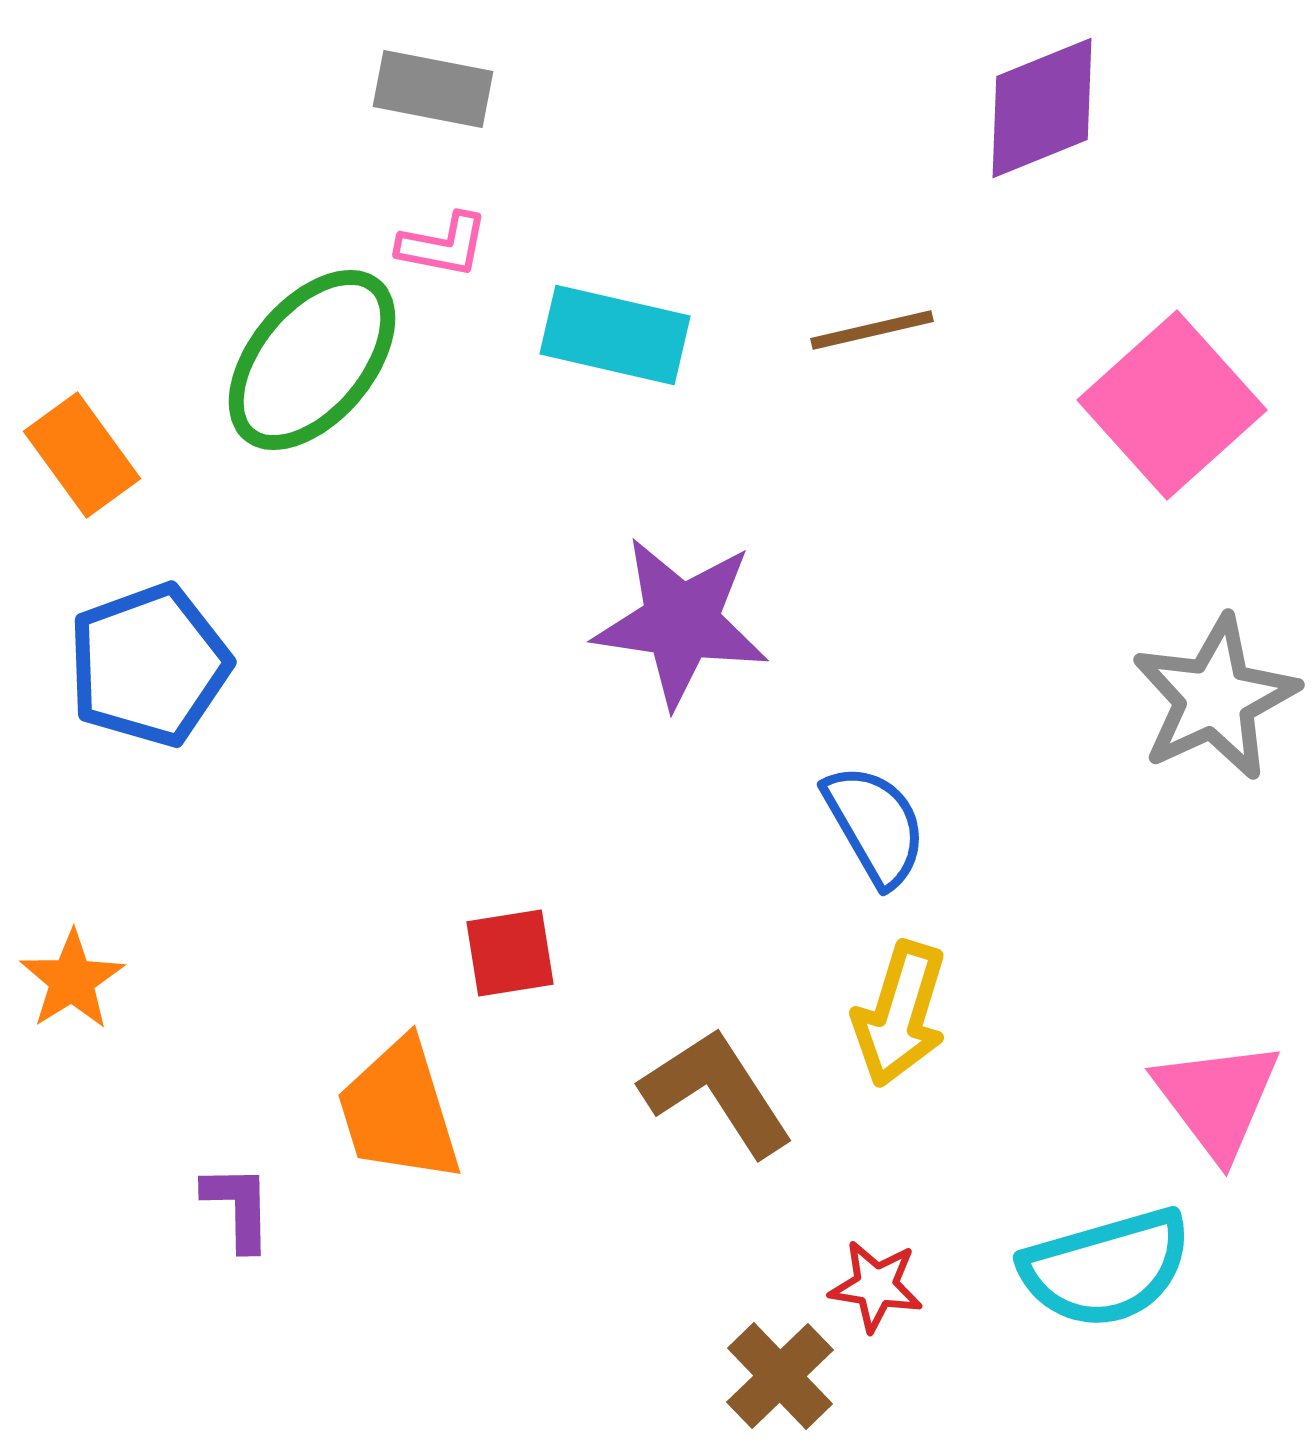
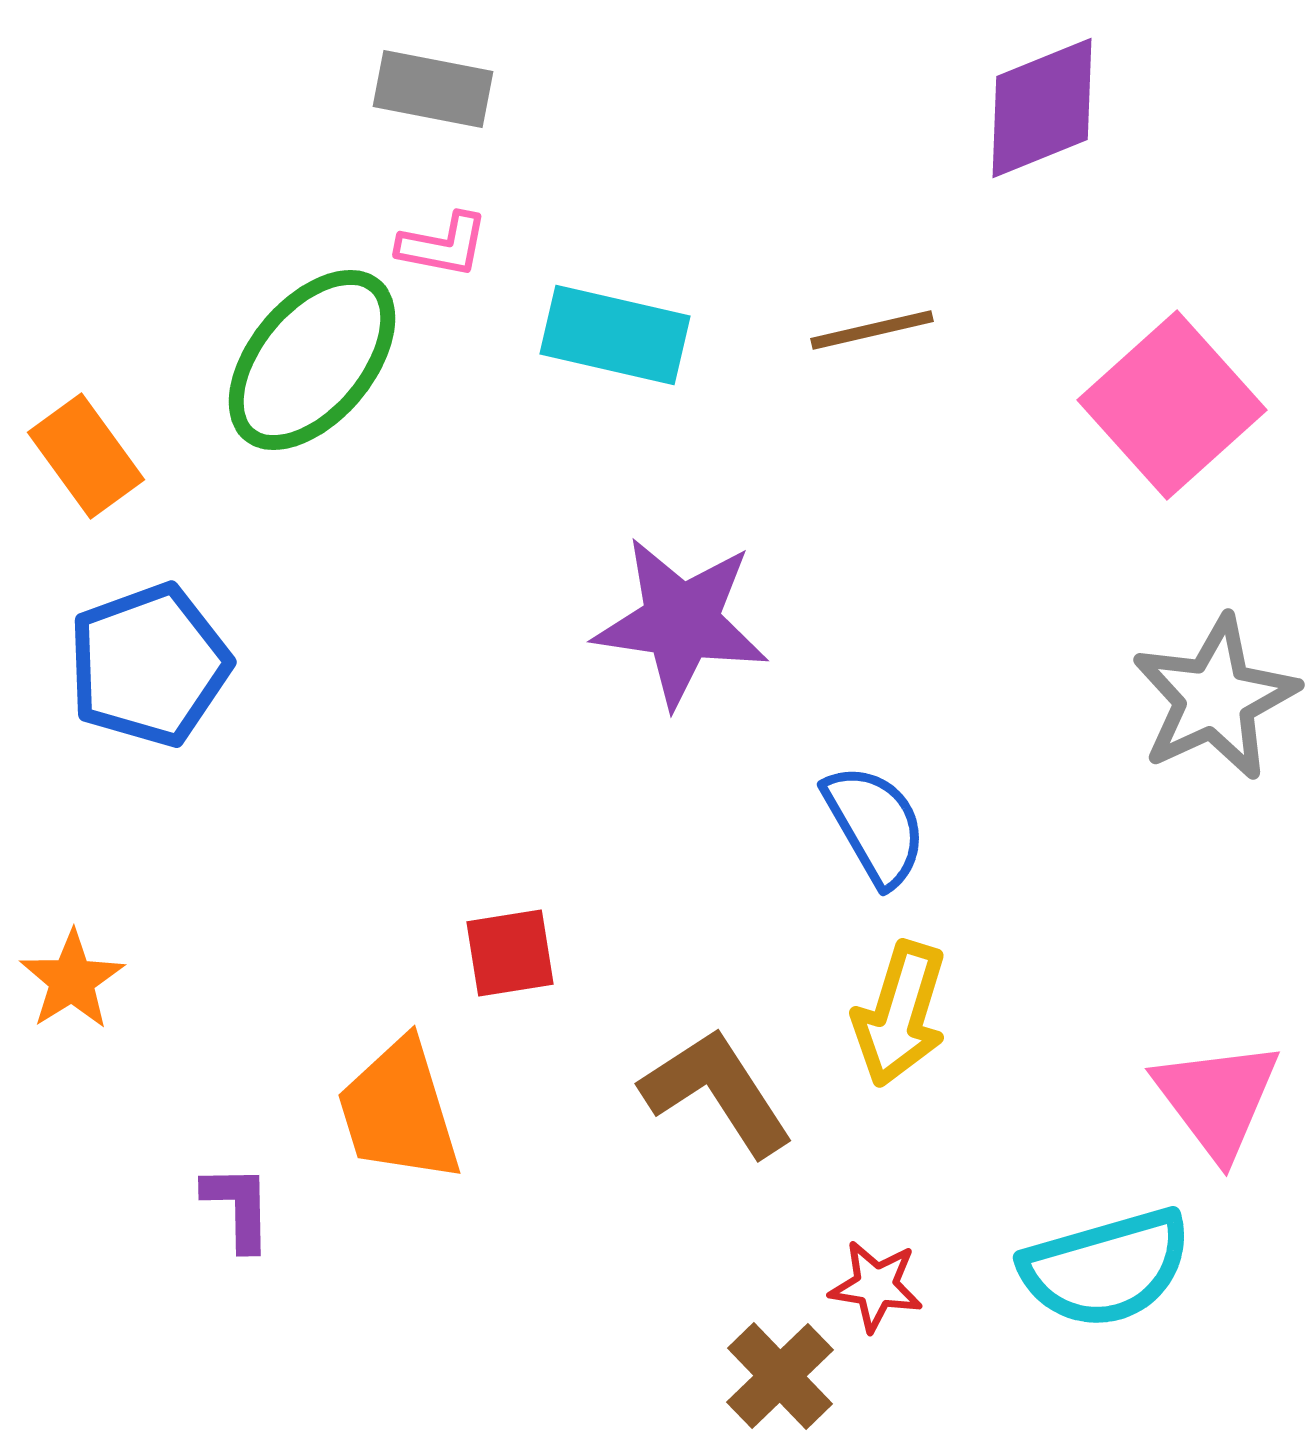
orange rectangle: moved 4 px right, 1 px down
